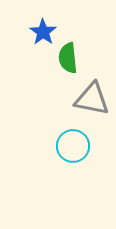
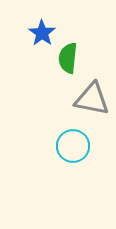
blue star: moved 1 px left, 1 px down
green semicircle: rotated 12 degrees clockwise
